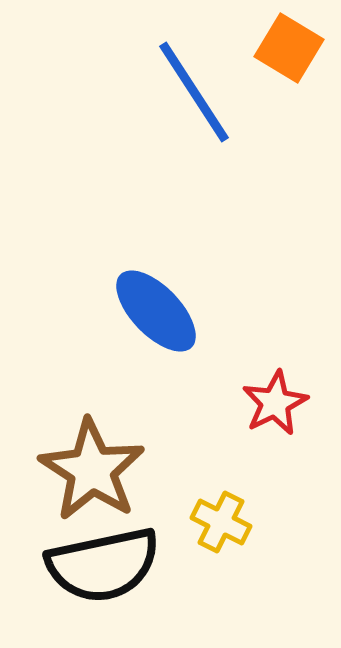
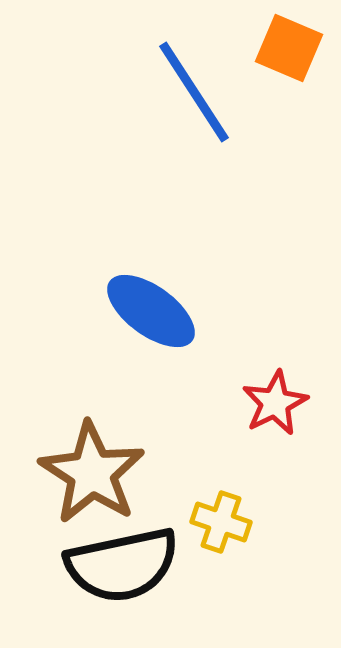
orange square: rotated 8 degrees counterclockwise
blue ellipse: moved 5 px left; rotated 10 degrees counterclockwise
brown star: moved 3 px down
yellow cross: rotated 8 degrees counterclockwise
black semicircle: moved 19 px right
